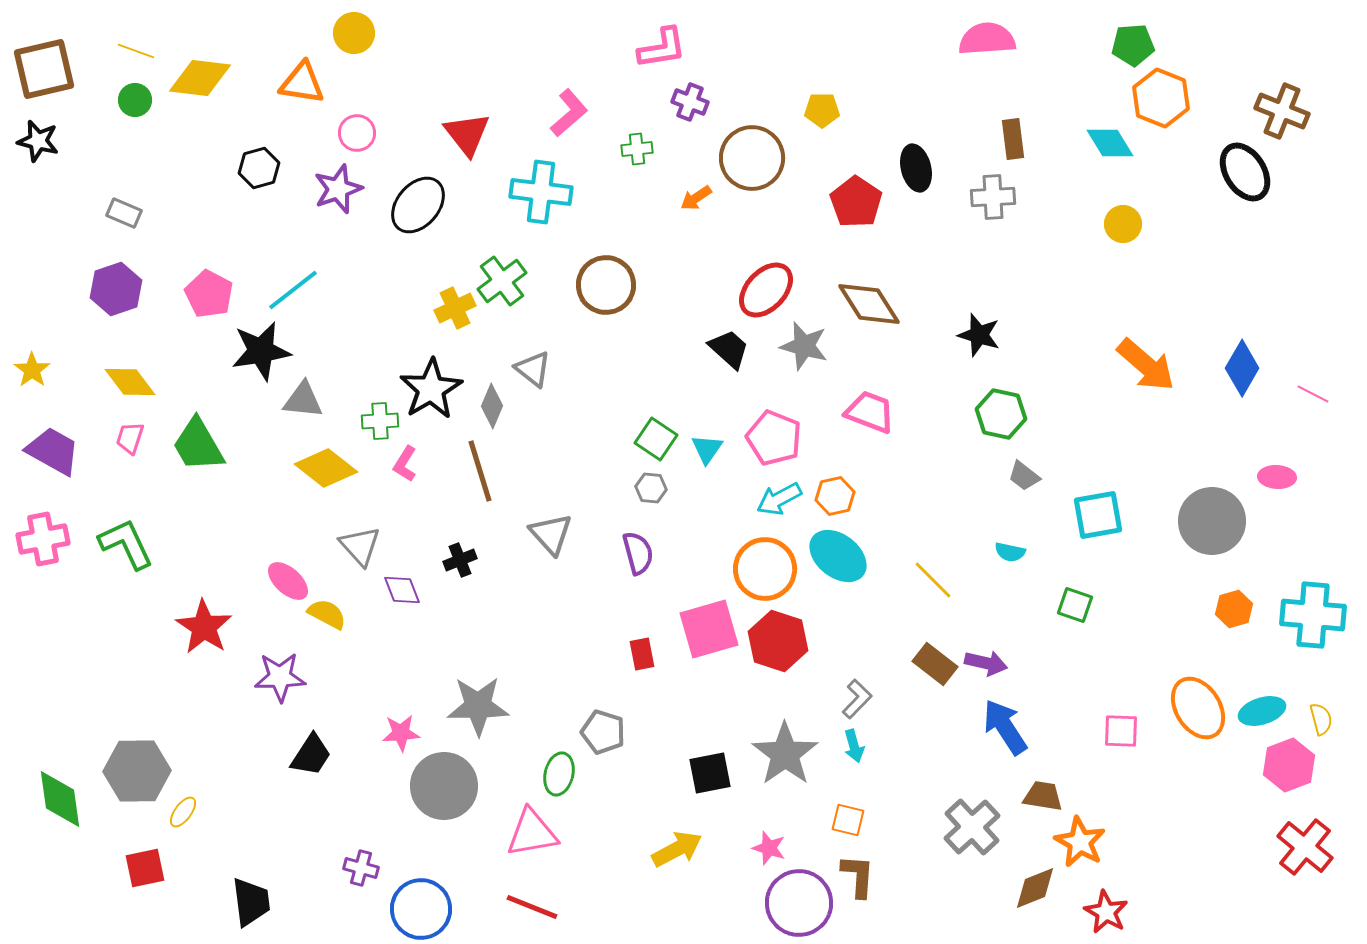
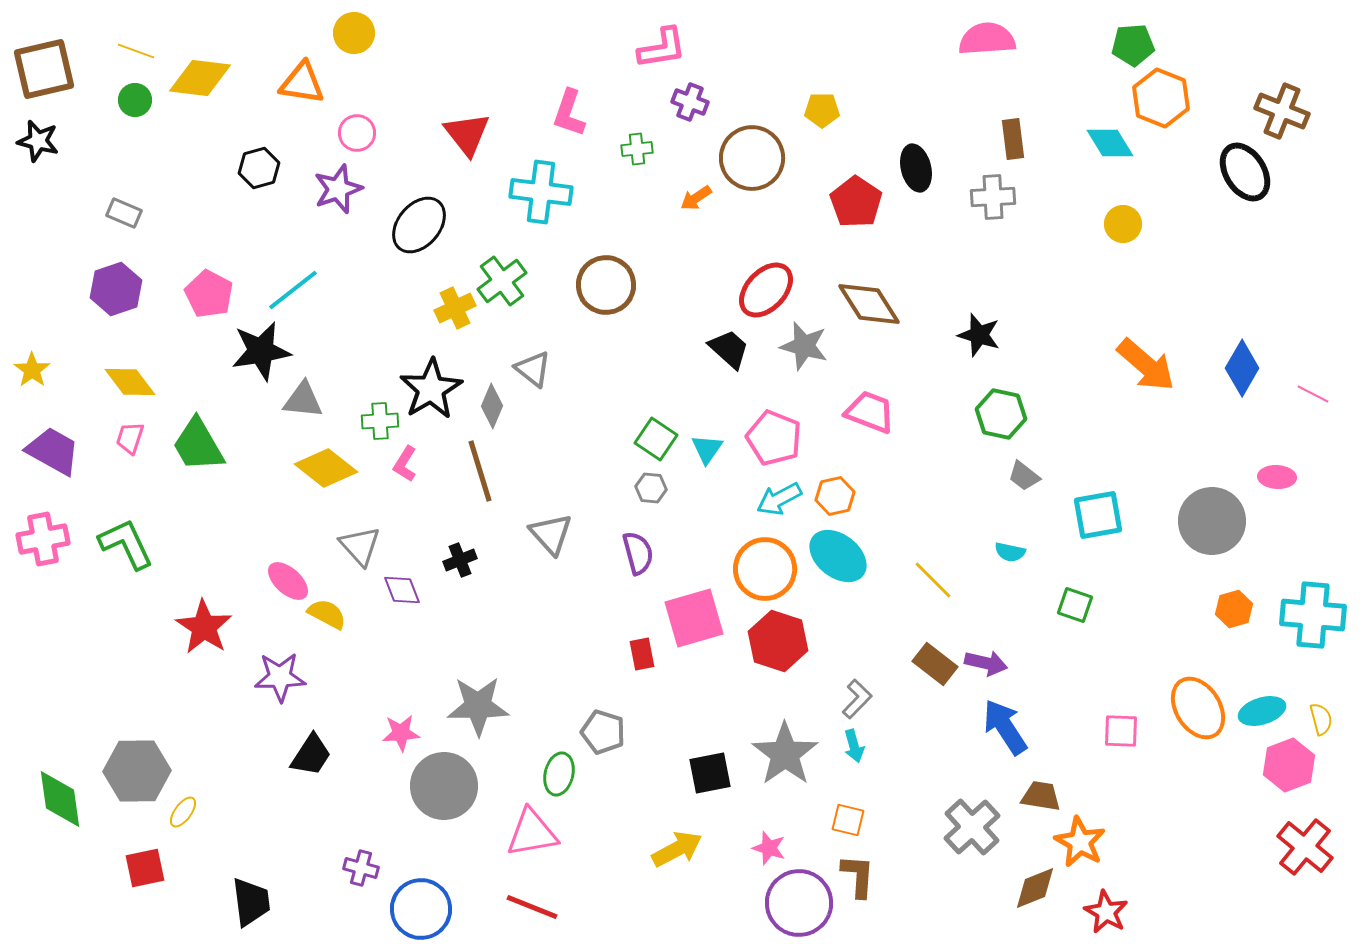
pink L-shape at (569, 113): rotated 150 degrees clockwise
black ellipse at (418, 205): moved 1 px right, 20 px down
pink square at (709, 629): moved 15 px left, 11 px up
brown trapezoid at (1043, 796): moved 2 px left
